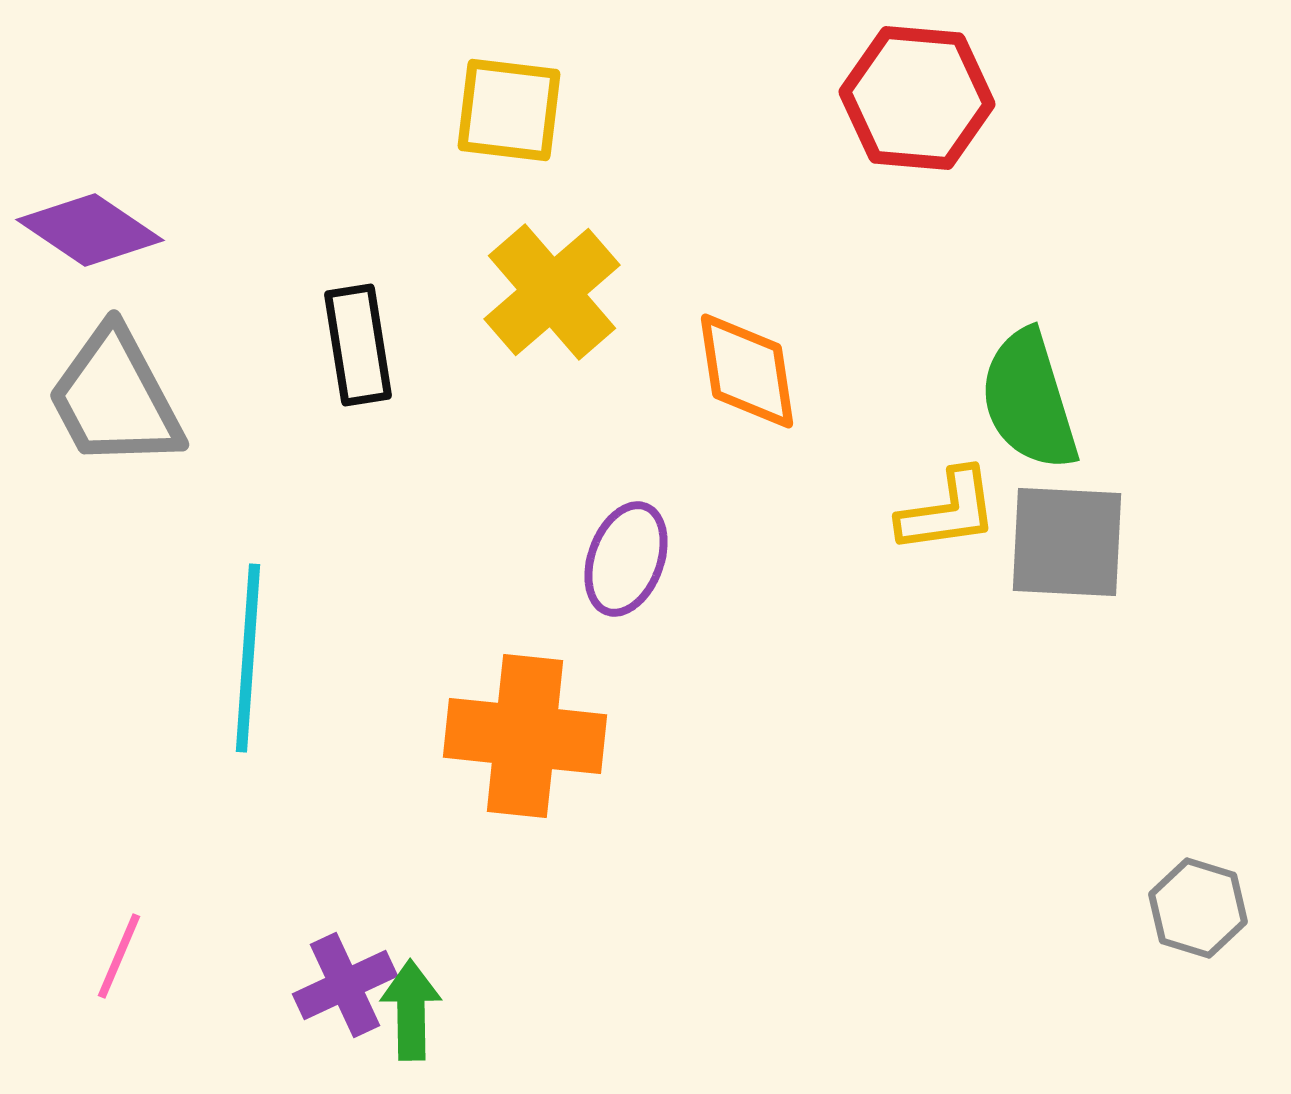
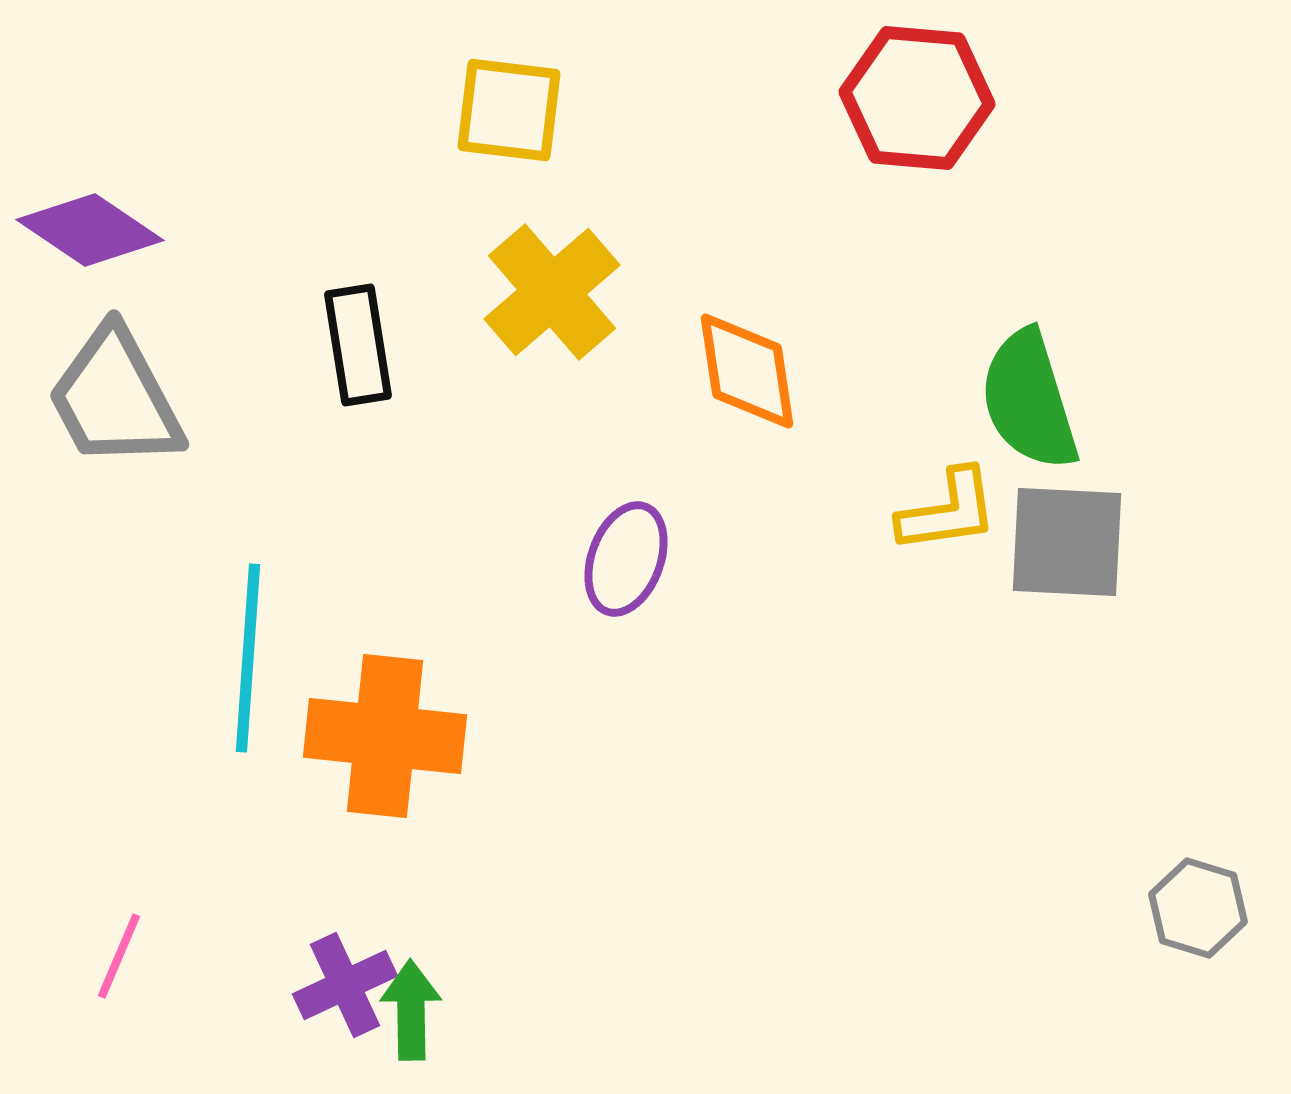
orange cross: moved 140 px left
